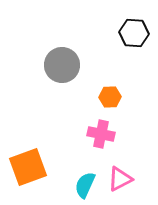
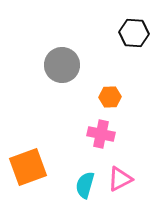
cyan semicircle: rotated 8 degrees counterclockwise
